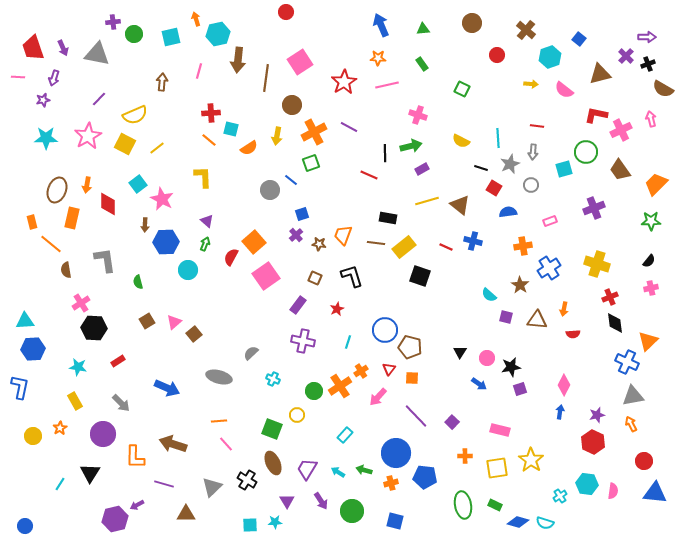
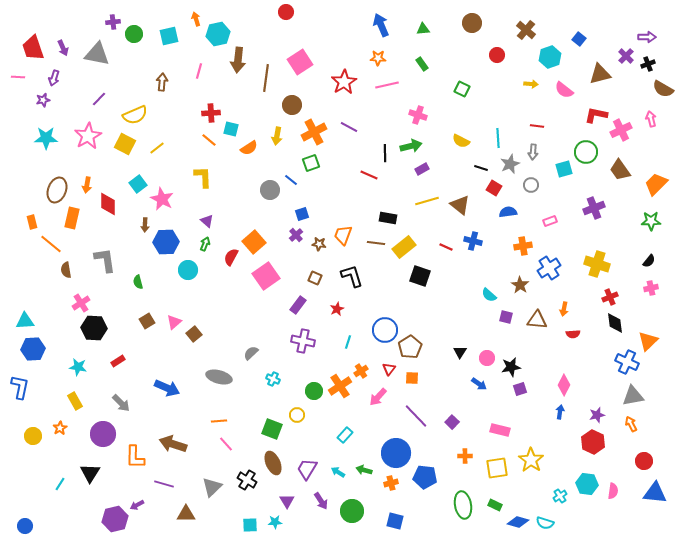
cyan square at (171, 37): moved 2 px left, 1 px up
brown pentagon at (410, 347): rotated 25 degrees clockwise
